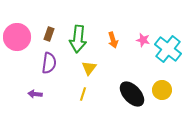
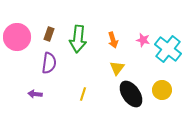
yellow triangle: moved 28 px right
black ellipse: moved 1 px left; rotated 8 degrees clockwise
